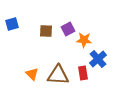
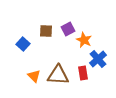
blue square: moved 11 px right, 20 px down; rotated 32 degrees counterclockwise
orange star: rotated 21 degrees clockwise
orange triangle: moved 2 px right, 2 px down
